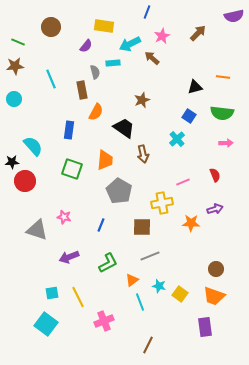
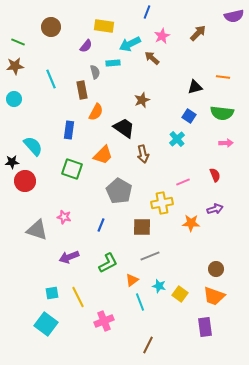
orange trapezoid at (105, 160): moved 2 px left, 5 px up; rotated 40 degrees clockwise
